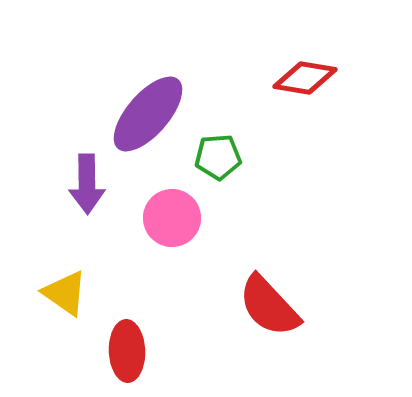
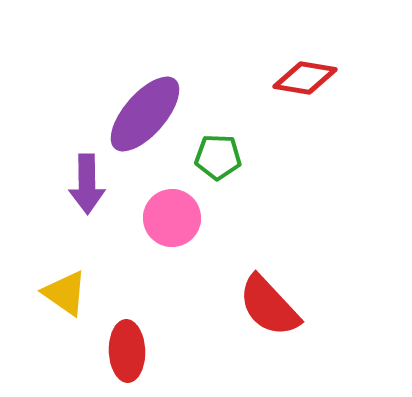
purple ellipse: moved 3 px left
green pentagon: rotated 6 degrees clockwise
